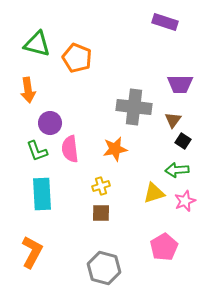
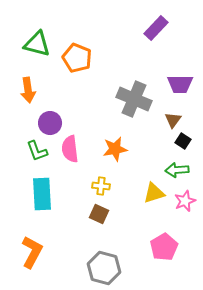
purple rectangle: moved 9 px left, 6 px down; rotated 65 degrees counterclockwise
gray cross: moved 8 px up; rotated 16 degrees clockwise
yellow cross: rotated 24 degrees clockwise
brown square: moved 2 px left, 1 px down; rotated 24 degrees clockwise
